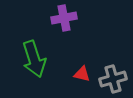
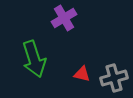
purple cross: rotated 20 degrees counterclockwise
gray cross: moved 1 px right, 1 px up
